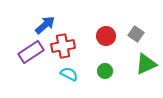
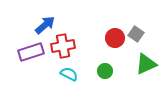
red circle: moved 9 px right, 2 px down
purple rectangle: rotated 15 degrees clockwise
